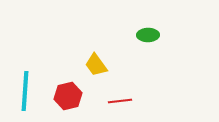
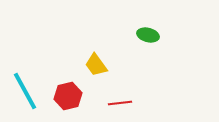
green ellipse: rotated 15 degrees clockwise
cyan line: rotated 33 degrees counterclockwise
red line: moved 2 px down
